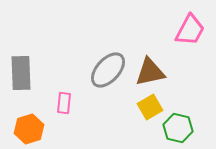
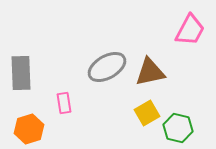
gray ellipse: moved 1 px left, 3 px up; rotated 18 degrees clockwise
pink rectangle: rotated 15 degrees counterclockwise
yellow square: moved 3 px left, 6 px down
